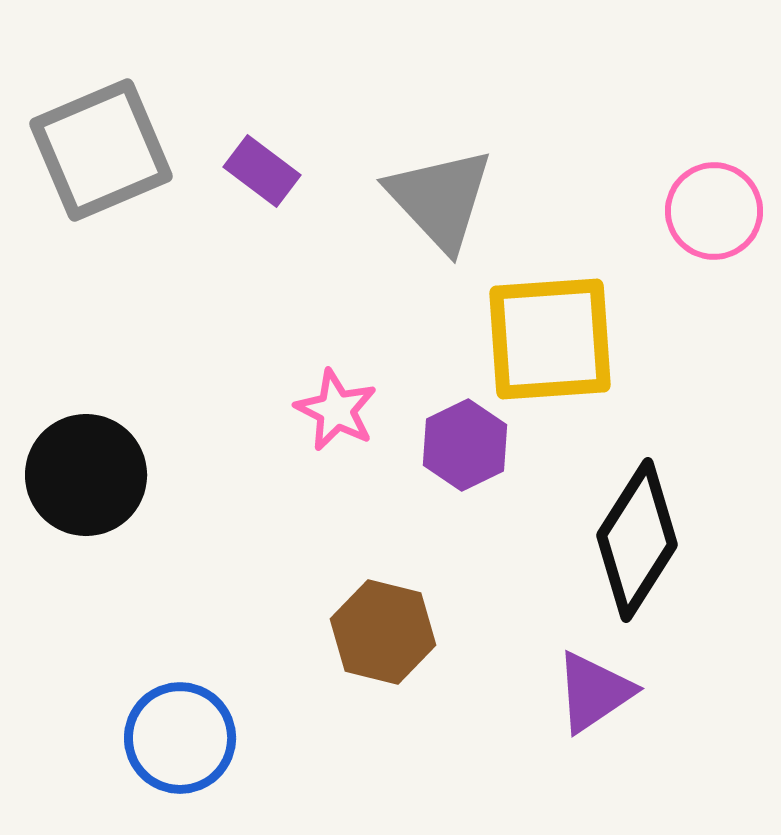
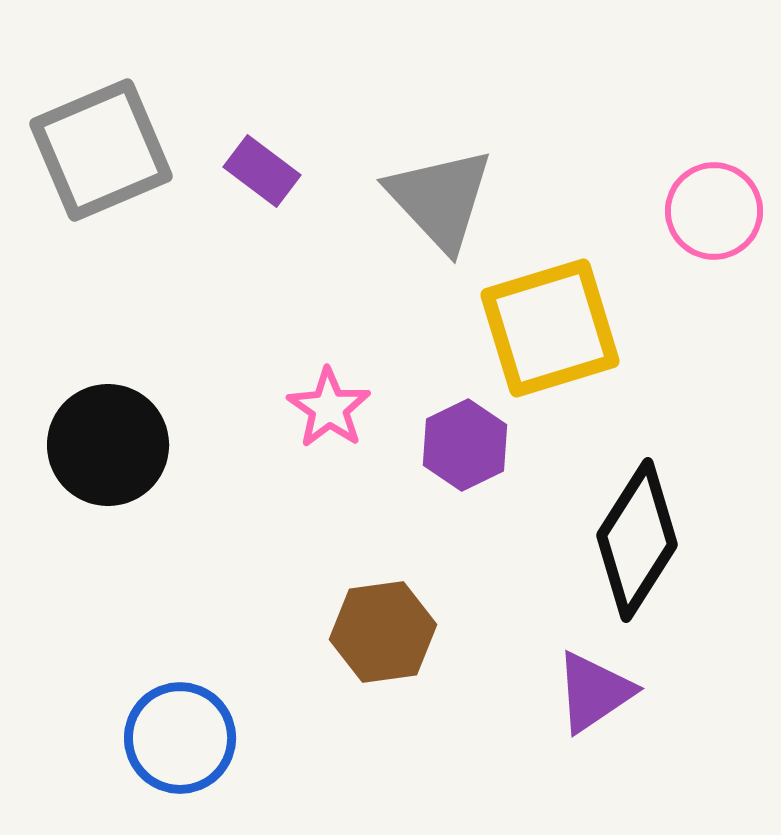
yellow square: moved 11 px up; rotated 13 degrees counterclockwise
pink star: moved 7 px left, 2 px up; rotated 8 degrees clockwise
black circle: moved 22 px right, 30 px up
brown hexagon: rotated 22 degrees counterclockwise
